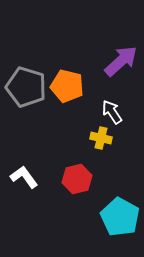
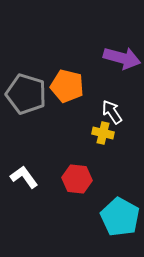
purple arrow: moved 1 px right, 3 px up; rotated 57 degrees clockwise
gray pentagon: moved 7 px down
yellow cross: moved 2 px right, 5 px up
red hexagon: rotated 20 degrees clockwise
